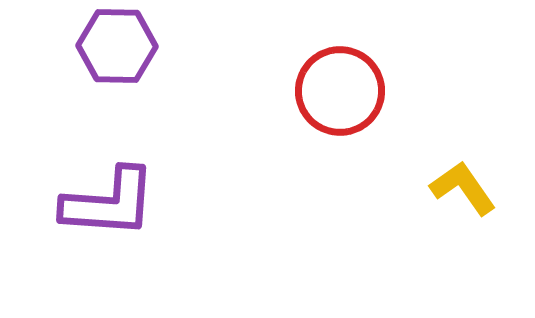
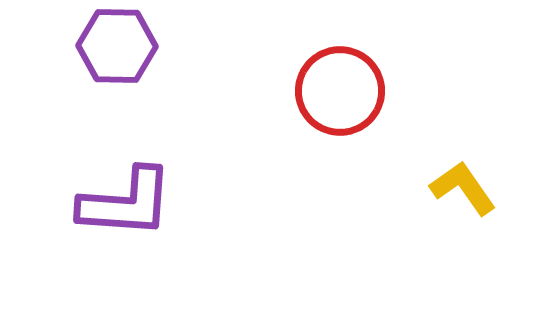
purple L-shape: moved 17 px right
